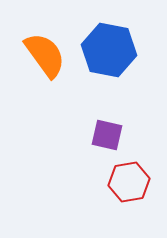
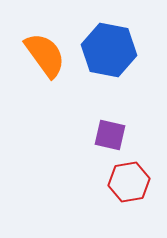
purple square: moved 3 px right
